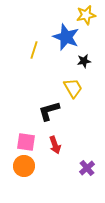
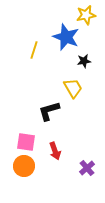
red arrow: moved 6 px down
